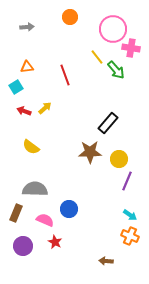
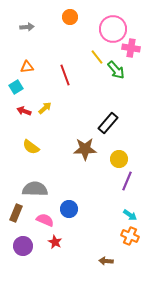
brown star: moved 5 px left, 3 px up
